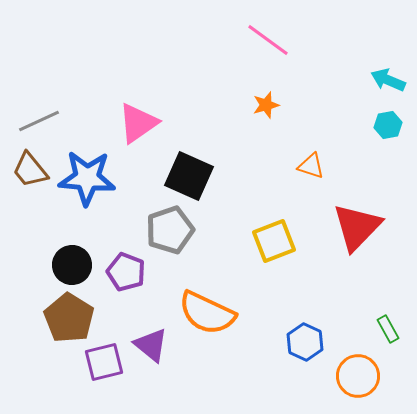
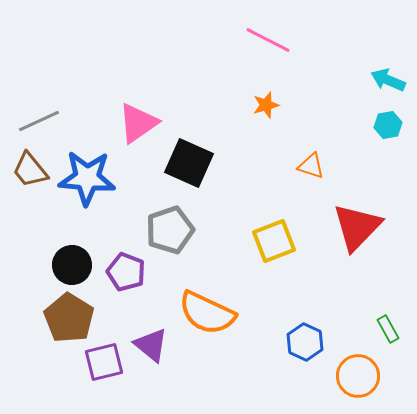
pink line: rotated 9 degrees counterclockwise
black square: moved 13 px up
